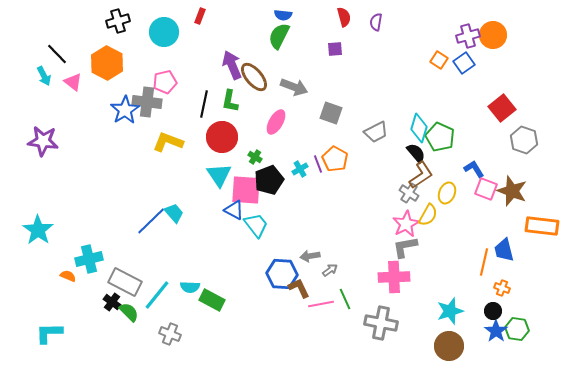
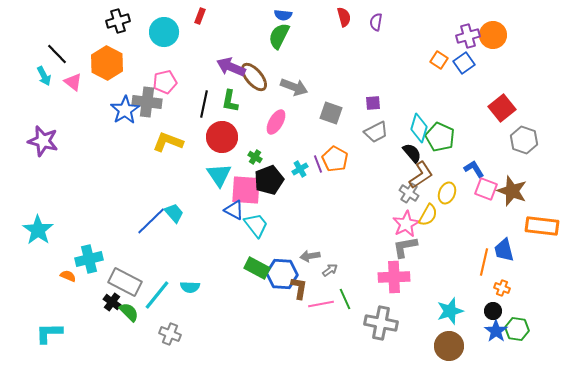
purple square at (335, 49): moved 38 px right, 54 px down
purple arrow at (232, 65): moved 1 px left, 2 px down; rotated 44 degrees counterclockwise
purple star at (43, 141): rotated 8 degrees clockwise
black semicircle at (416, 153): moved 4 px left
brown L-shape at (299, 288): rotated 35 degrees clockwise
green rectangle at (212, 300): moved 45 px right, 32 px up
